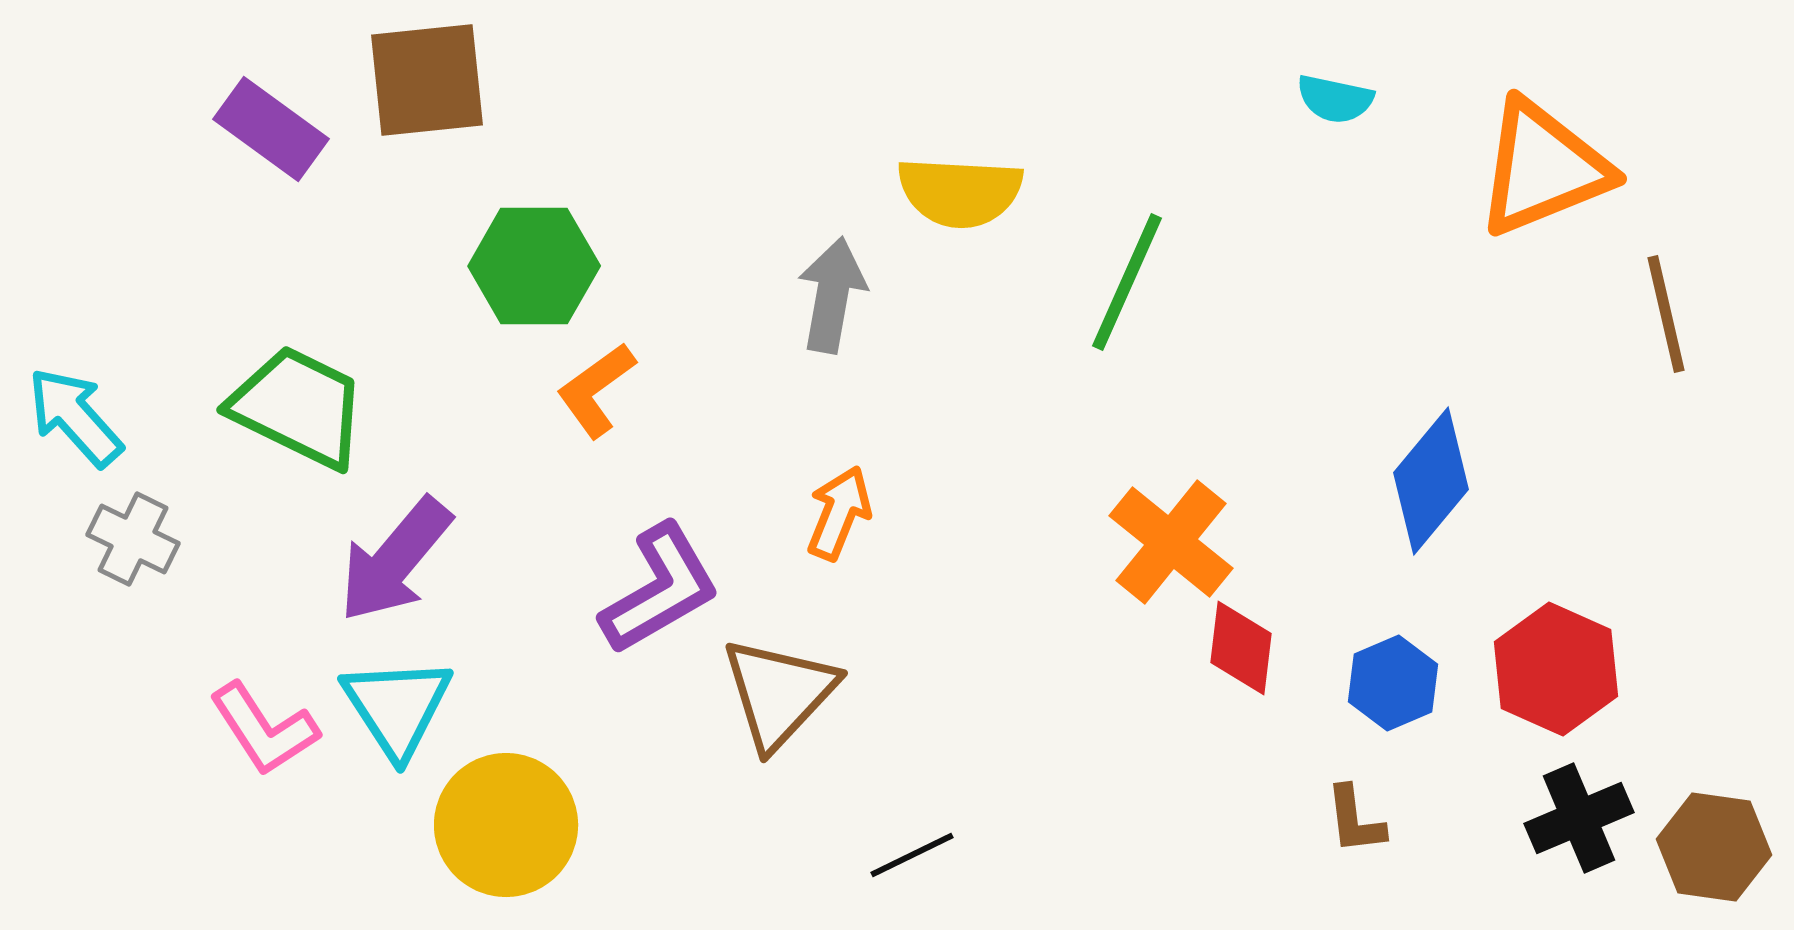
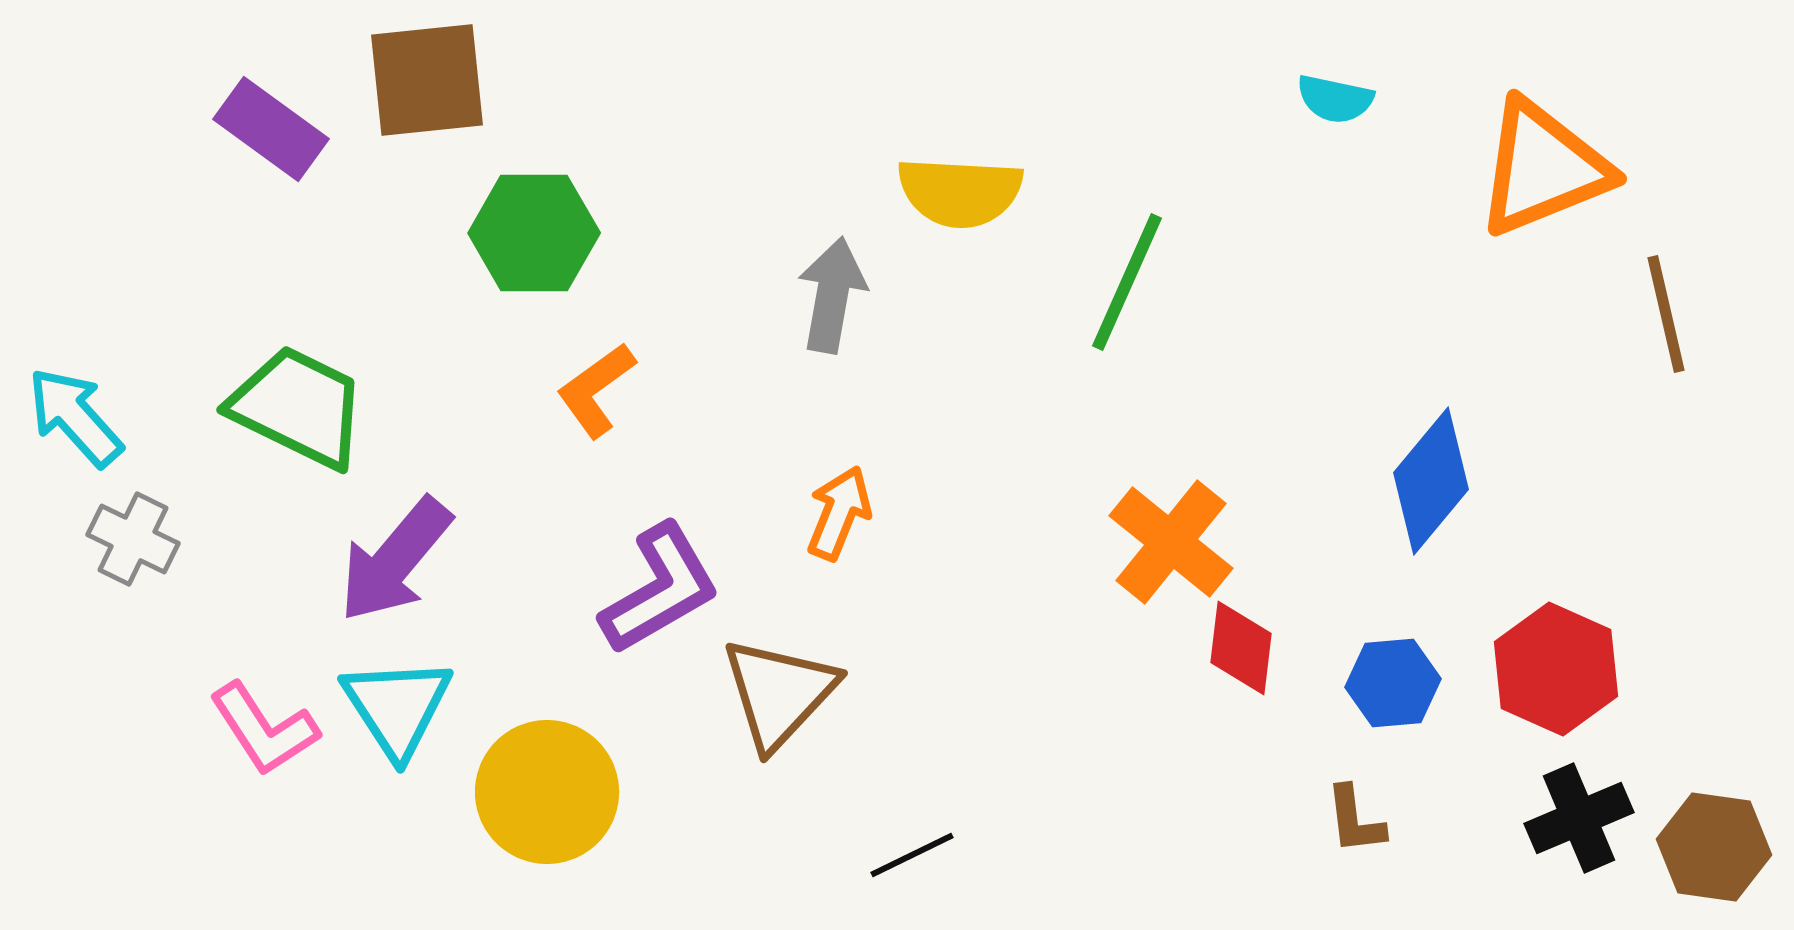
green hexagon: moved 33 px up
blue hexagon: rotated 18 degrees clockwise
yellow circle: moved 41 px right, 33 px up
